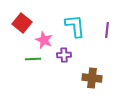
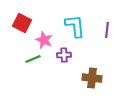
red square: rotated 12 degrees counterclockwise
green line: rotated 21 degrees counterclockwise
